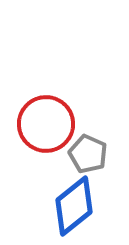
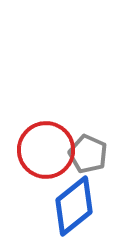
red circle: moved 26 px down
